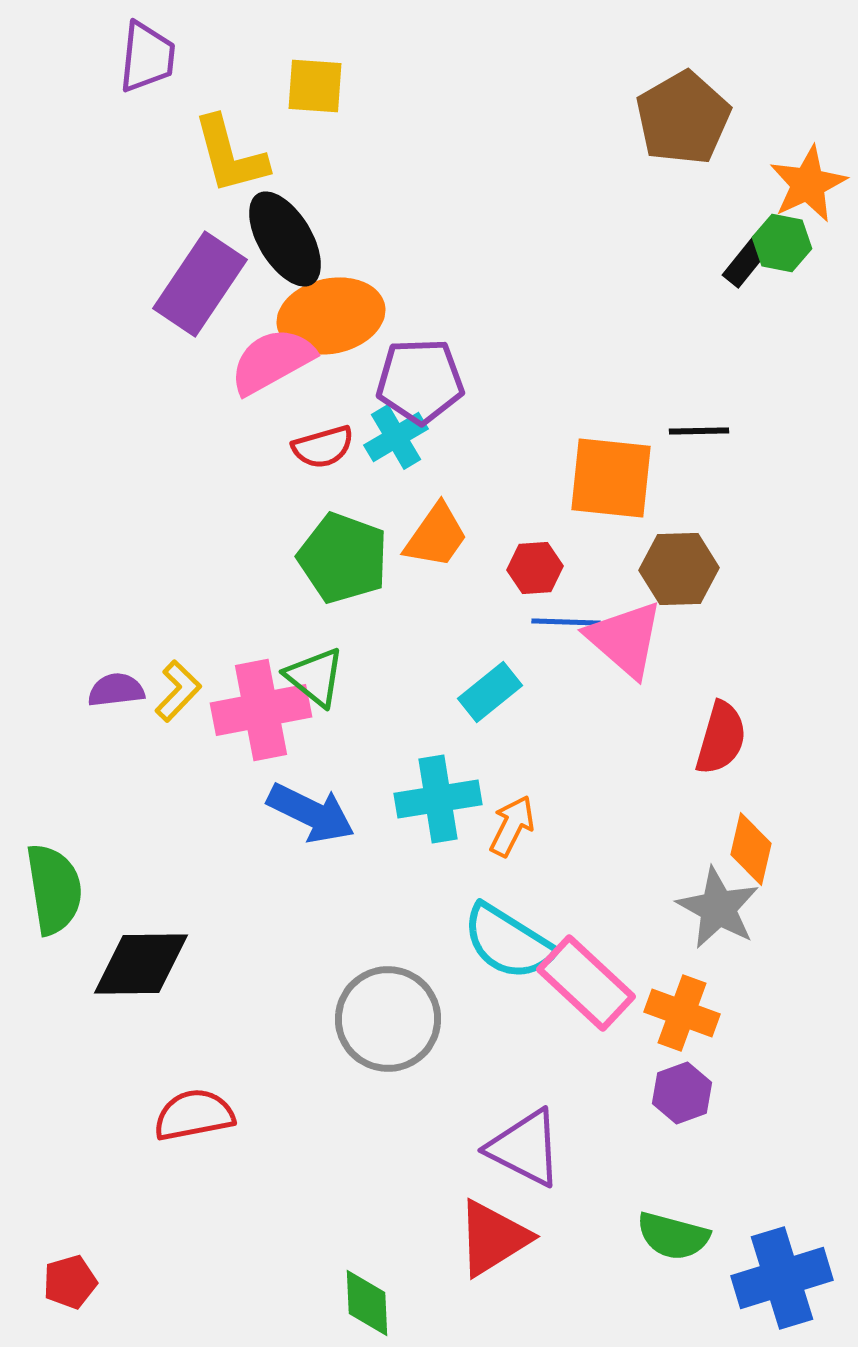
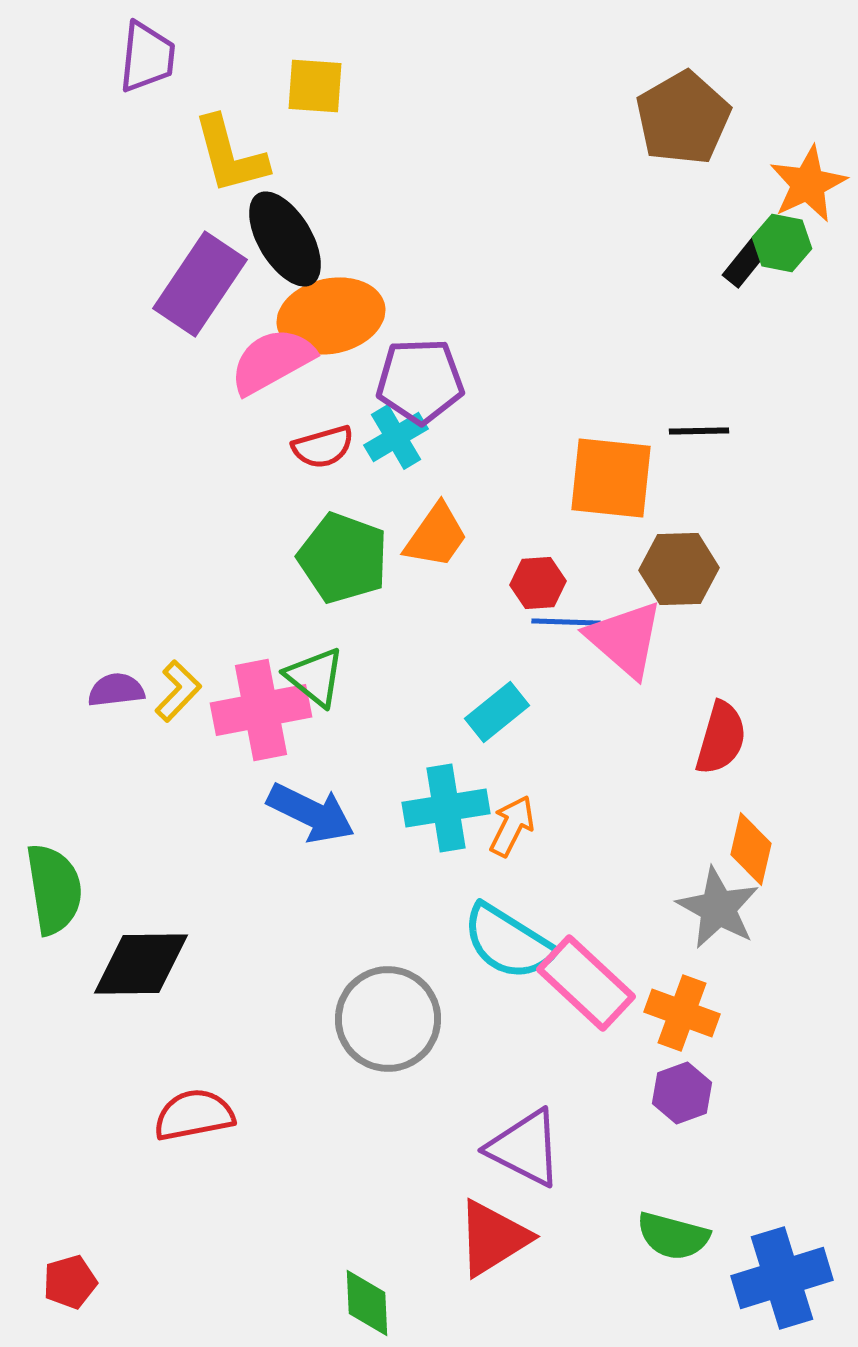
red hexagon at (535, 568): moved 3 px right, 15 px down
cyan rectangle at (490, 692): moved 7 px right, 20 px down
cyan cross at (438, 799): moved 8 px right, 9 px down
